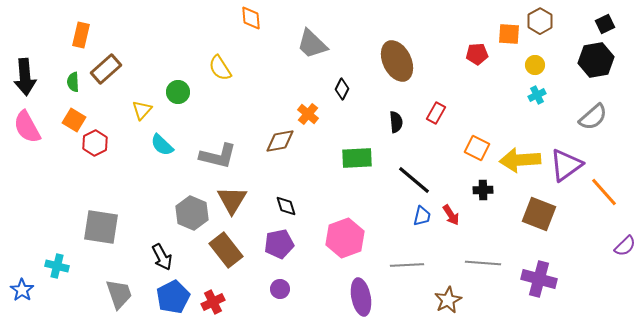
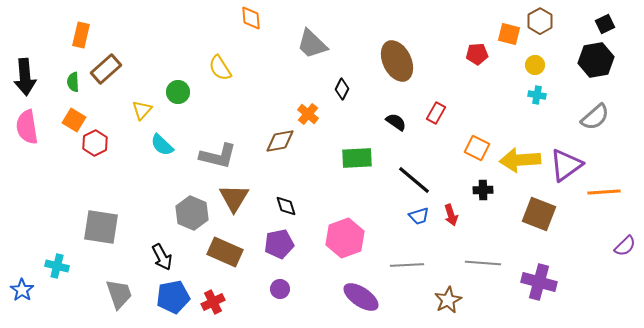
orange square at (509, 34): rotated 10 degrees clockwise
cyan cross at (537, 95): rotated 36 degrees clockwise
gray semicircle at (593, 117): moved 2 px right
black semicircle at (396, 122): rotated 50 degrees counterclockwise
pink semicircle at (27, 127): rotated 20 degrees clockwise
orange line at (604, 192): rotated 52 degrees counterclockwise
brown triangle at (232, 200): moved 2 px right, 2 px up
red arrow at (451, 215): rotated 15 degrees clockwise
blue trapezoid at (422, 216): moved 3 px left; rotated 60 degrees clockwise
brown rectangle at (226, 250): moved 1 px left, 2 px down; rotated 28 degrees counterclockwise
purple cross at (539, 279): moved 3 px down
blue pentagon at (173, 297): rotated 16 degrees clockwise
purple ellipse at (361, 297): rotated 45 degrees counterclockwise
